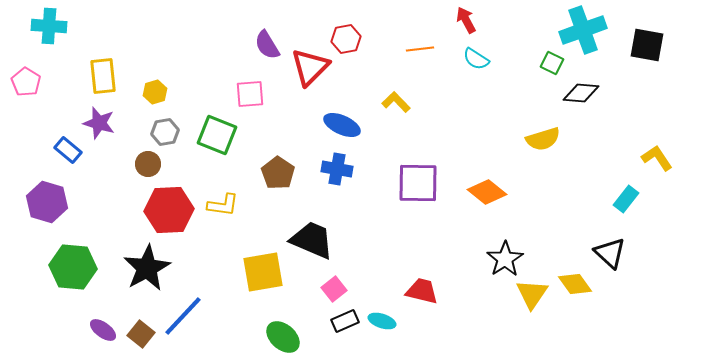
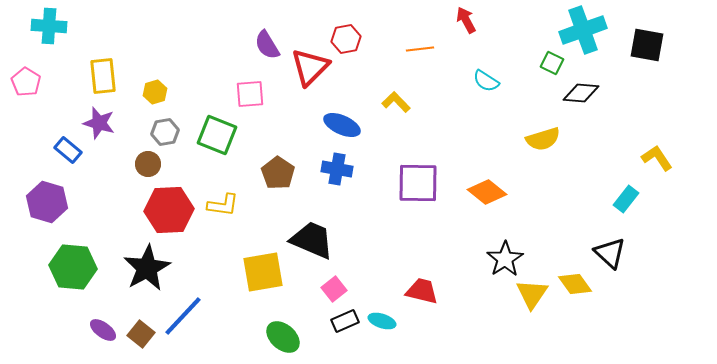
cyan semicircle at (476, 59): moved 10 px right, 22 px down
